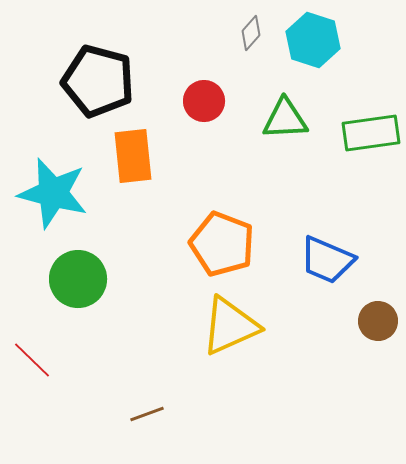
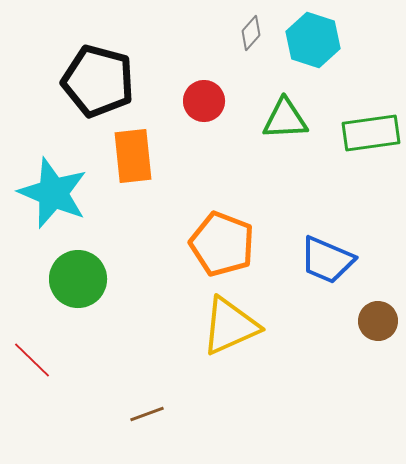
cyan star: rotated 8 degrees clockwise
